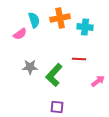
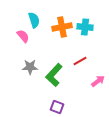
orange cross: moved 2 px right, 9 px down
pink semicircle: moved 3 px right, 2 px down; rotated 96 degrees counterclockwise
red line: moved 1 px right, 2 px down; rotated 32 degrees counterclockwise
purple square: rotated 16 degrees clockwise
